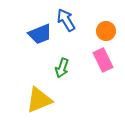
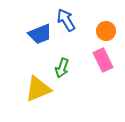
yellow triangle: moved 1 px left, 11 px up
